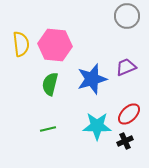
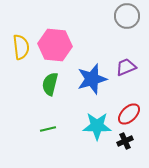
yellow semicircle: moved 3 px down
